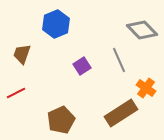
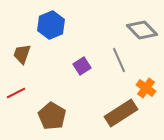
blue hexagon: moved 5 px left, 1 px down
brown pentagon: moved 9 px left, 4 px up; rotated 16 degrees counterclockwise
